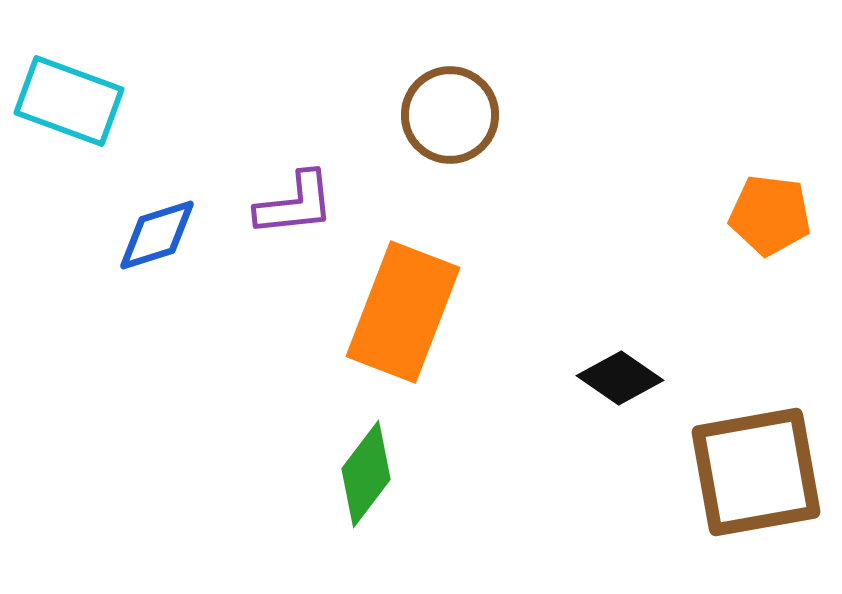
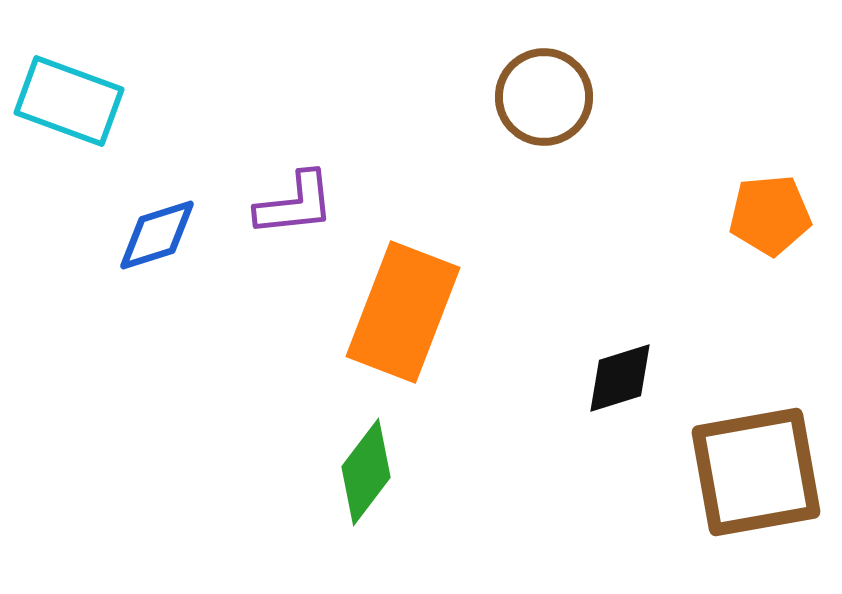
brown circle: moved 94 px right, 18 px up
orange pentagon: rotated 12 degrees counterclockwise
black diamond: rotated 52 degrees counterclockwise
green diamond: moved 2 px up
